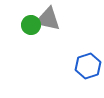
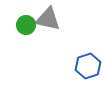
green circle: moved 5 px left
